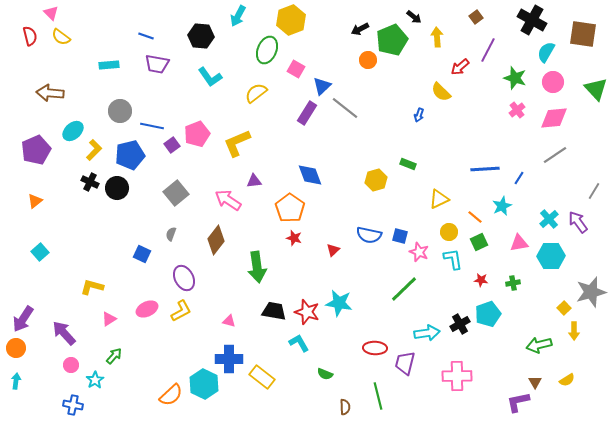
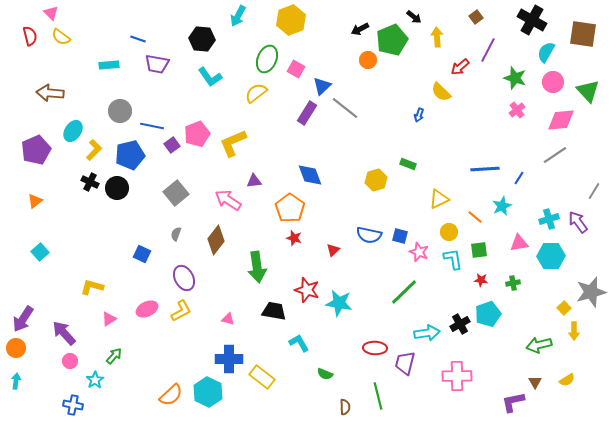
blue line at (146, 36): moved 8 px left, 3 px down
black hexagon at (201, 36): moved 1 px right, 3 px down
green ellipse at (267, 50): moved 9 px down
green triangle at (596, 89): moved 8 px left, 2 px down
pink diamond at (554, 118): moved 7 px right, 2 px down
cyan ellipse at (73, 131): rotated 15 degrees counterclockwise
yellow L-shape at (237, 143): moved 4 px left
cyan cross at (549, 219): rotated 24 degrees clockwise
gray semicircle at (171, 234): moved 5 px right
green square at (479, 242): moved 8 px down; rotated 18 degrees clockwise
green line at (404, 289): moved 3 px down
red star at (307, 312): moved 22 px up
pink triangle at (229, 321): moved 1 px left, 2 px up
pink circle at (71, 365): moved 1 px left, 4 px up
cyan hexagon at (204, 384): moved 4 px right, 8 px down
purple L-shape at (518, 402): moved 5 px left
